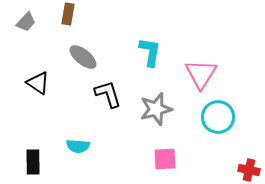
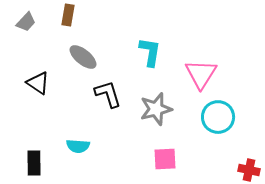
brown rectangle: moved 1 px down
black rectangle: moved 1 px right, 1 px down
